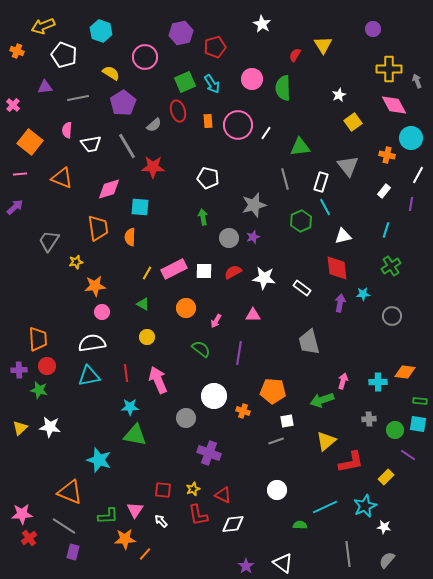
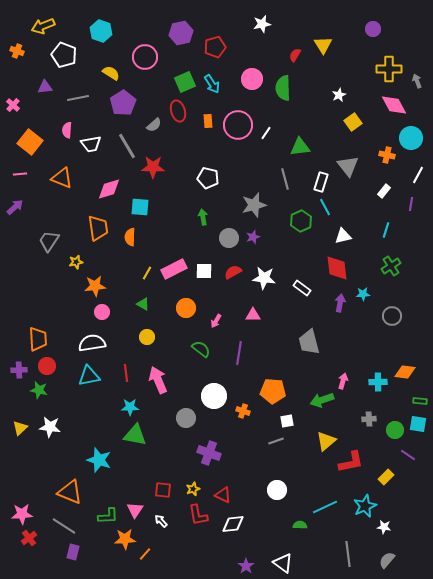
white star at (262, 24): rotated 30 degrees clockwise
